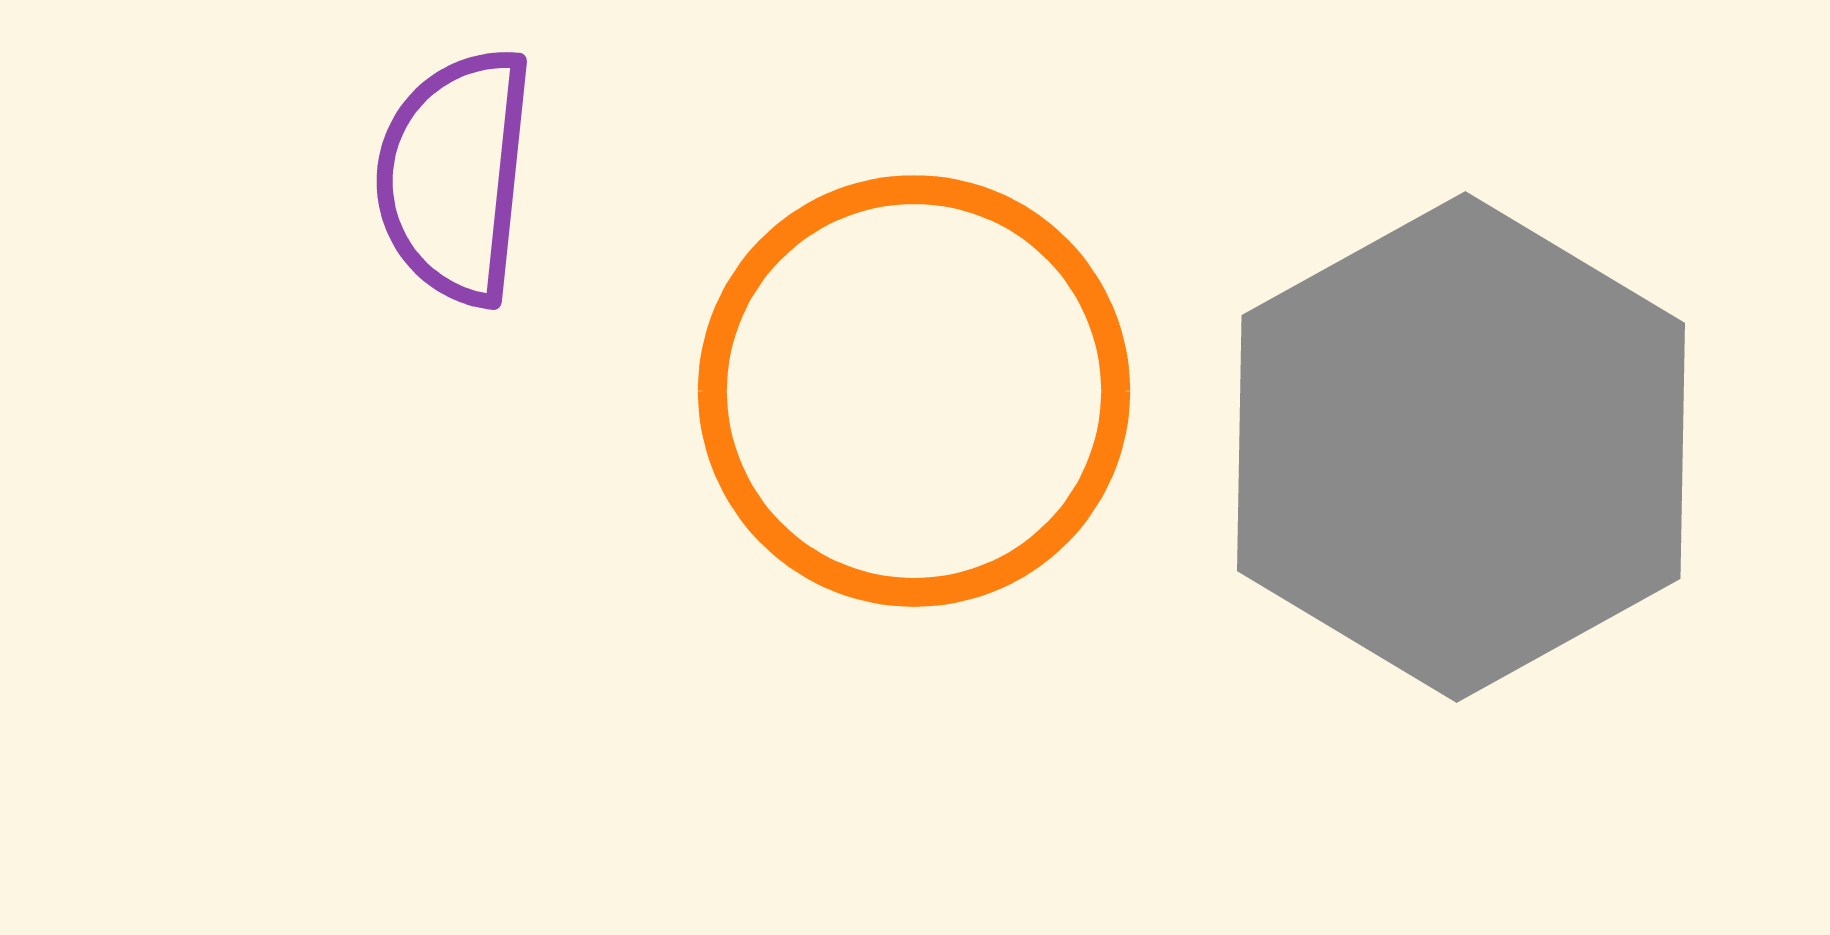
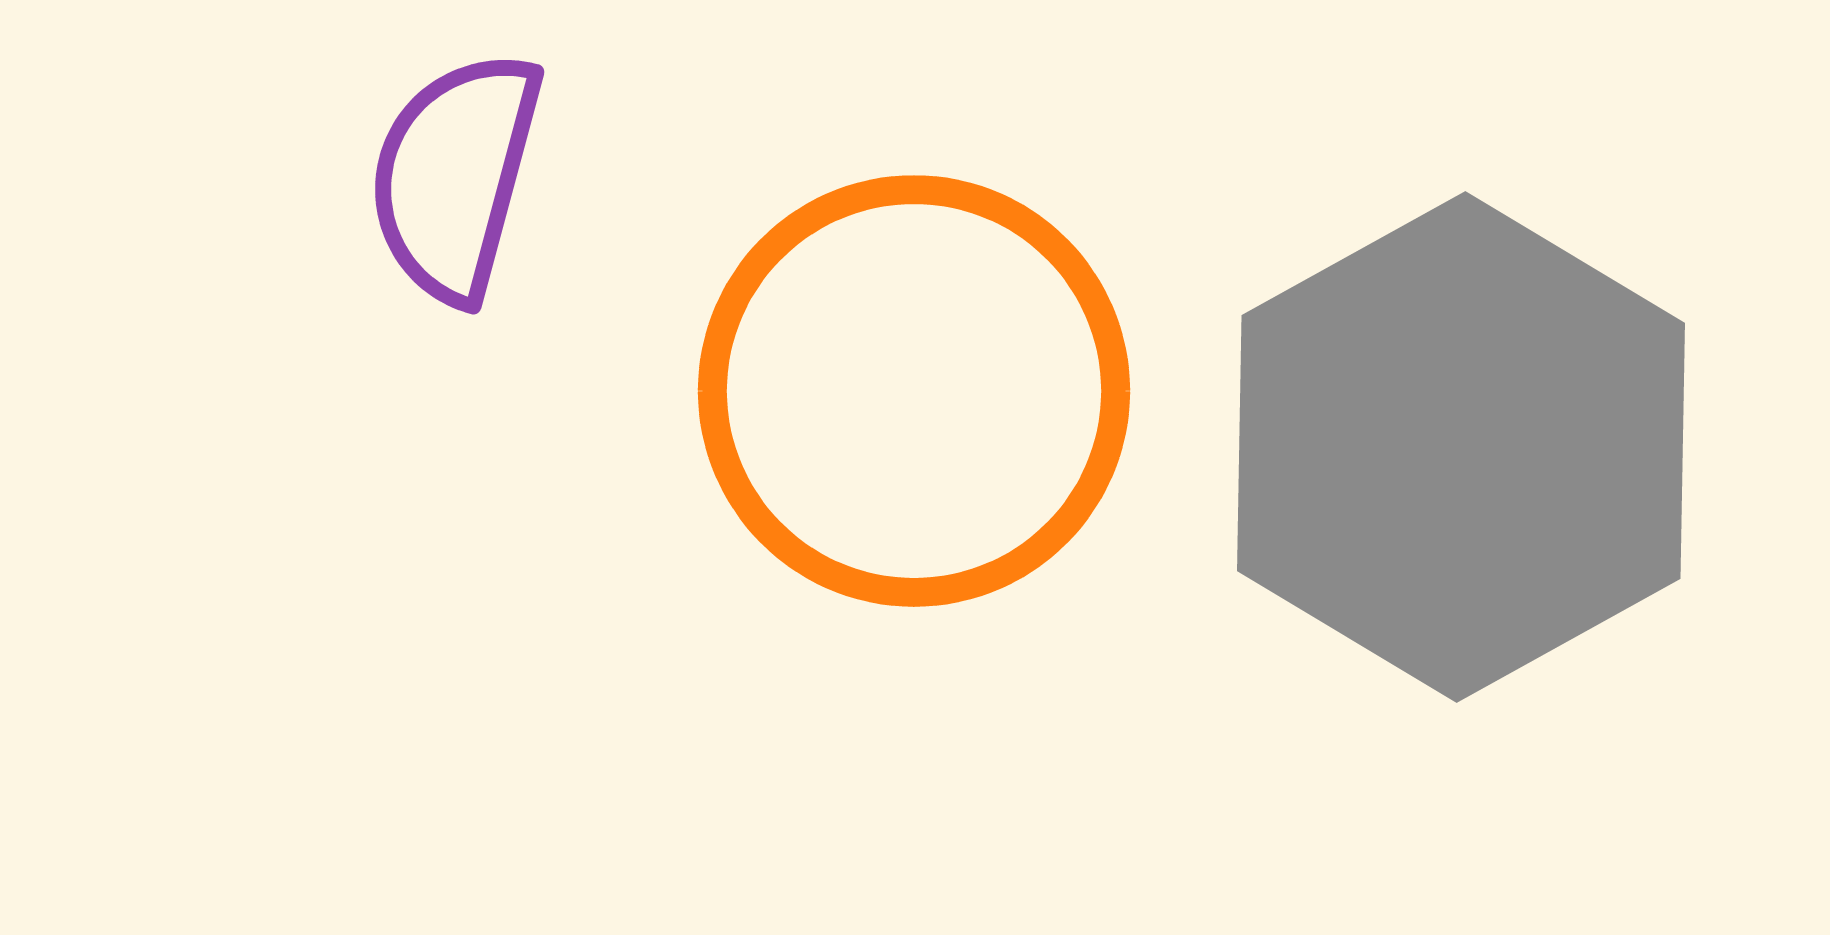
purple semicircle: rotated 9 degrees clockwise
